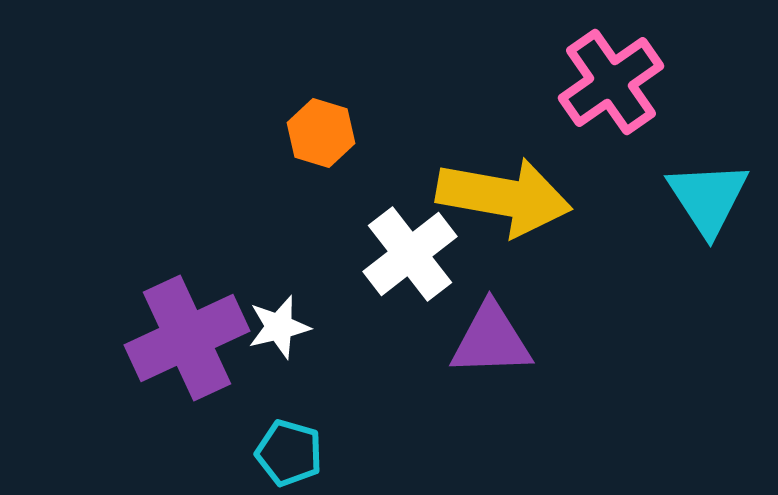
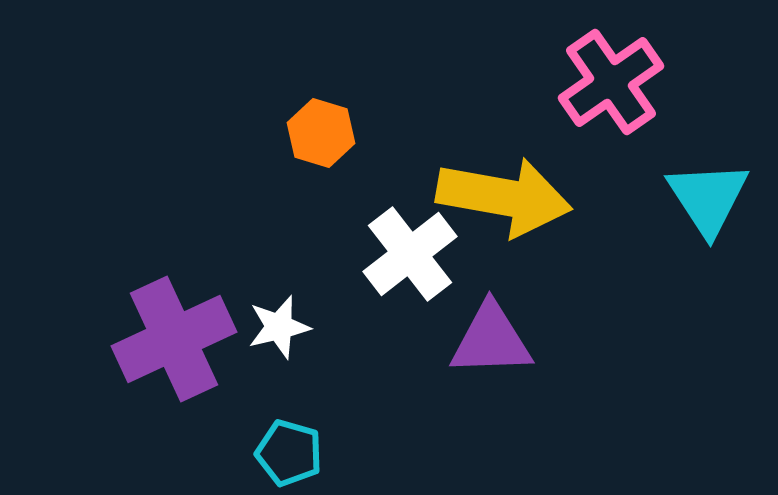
purple cross: moved 13 px left, 1 px down
